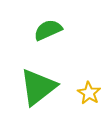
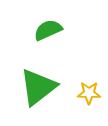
yellow star: rotated 30 degrees counterclockwise
